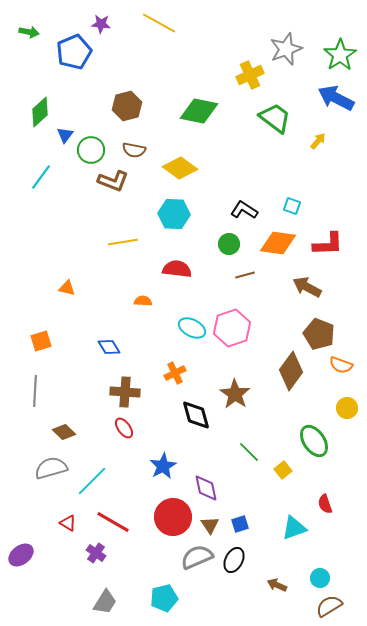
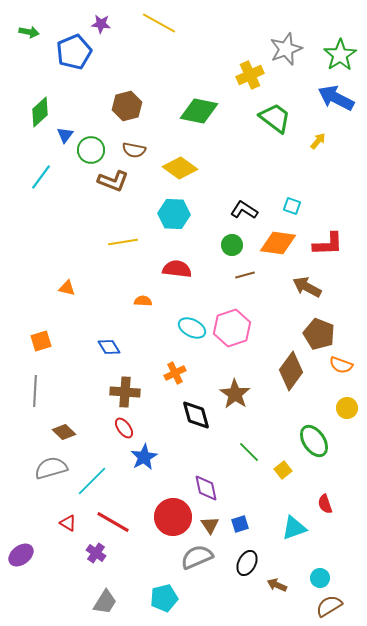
green circle at (229, 244): moved 3 px right, 1 px down
blue star at (163, 466): moved 19 px left, 9 px up
black ellipse at (234, 560): moved 13 px right, 3 px down
